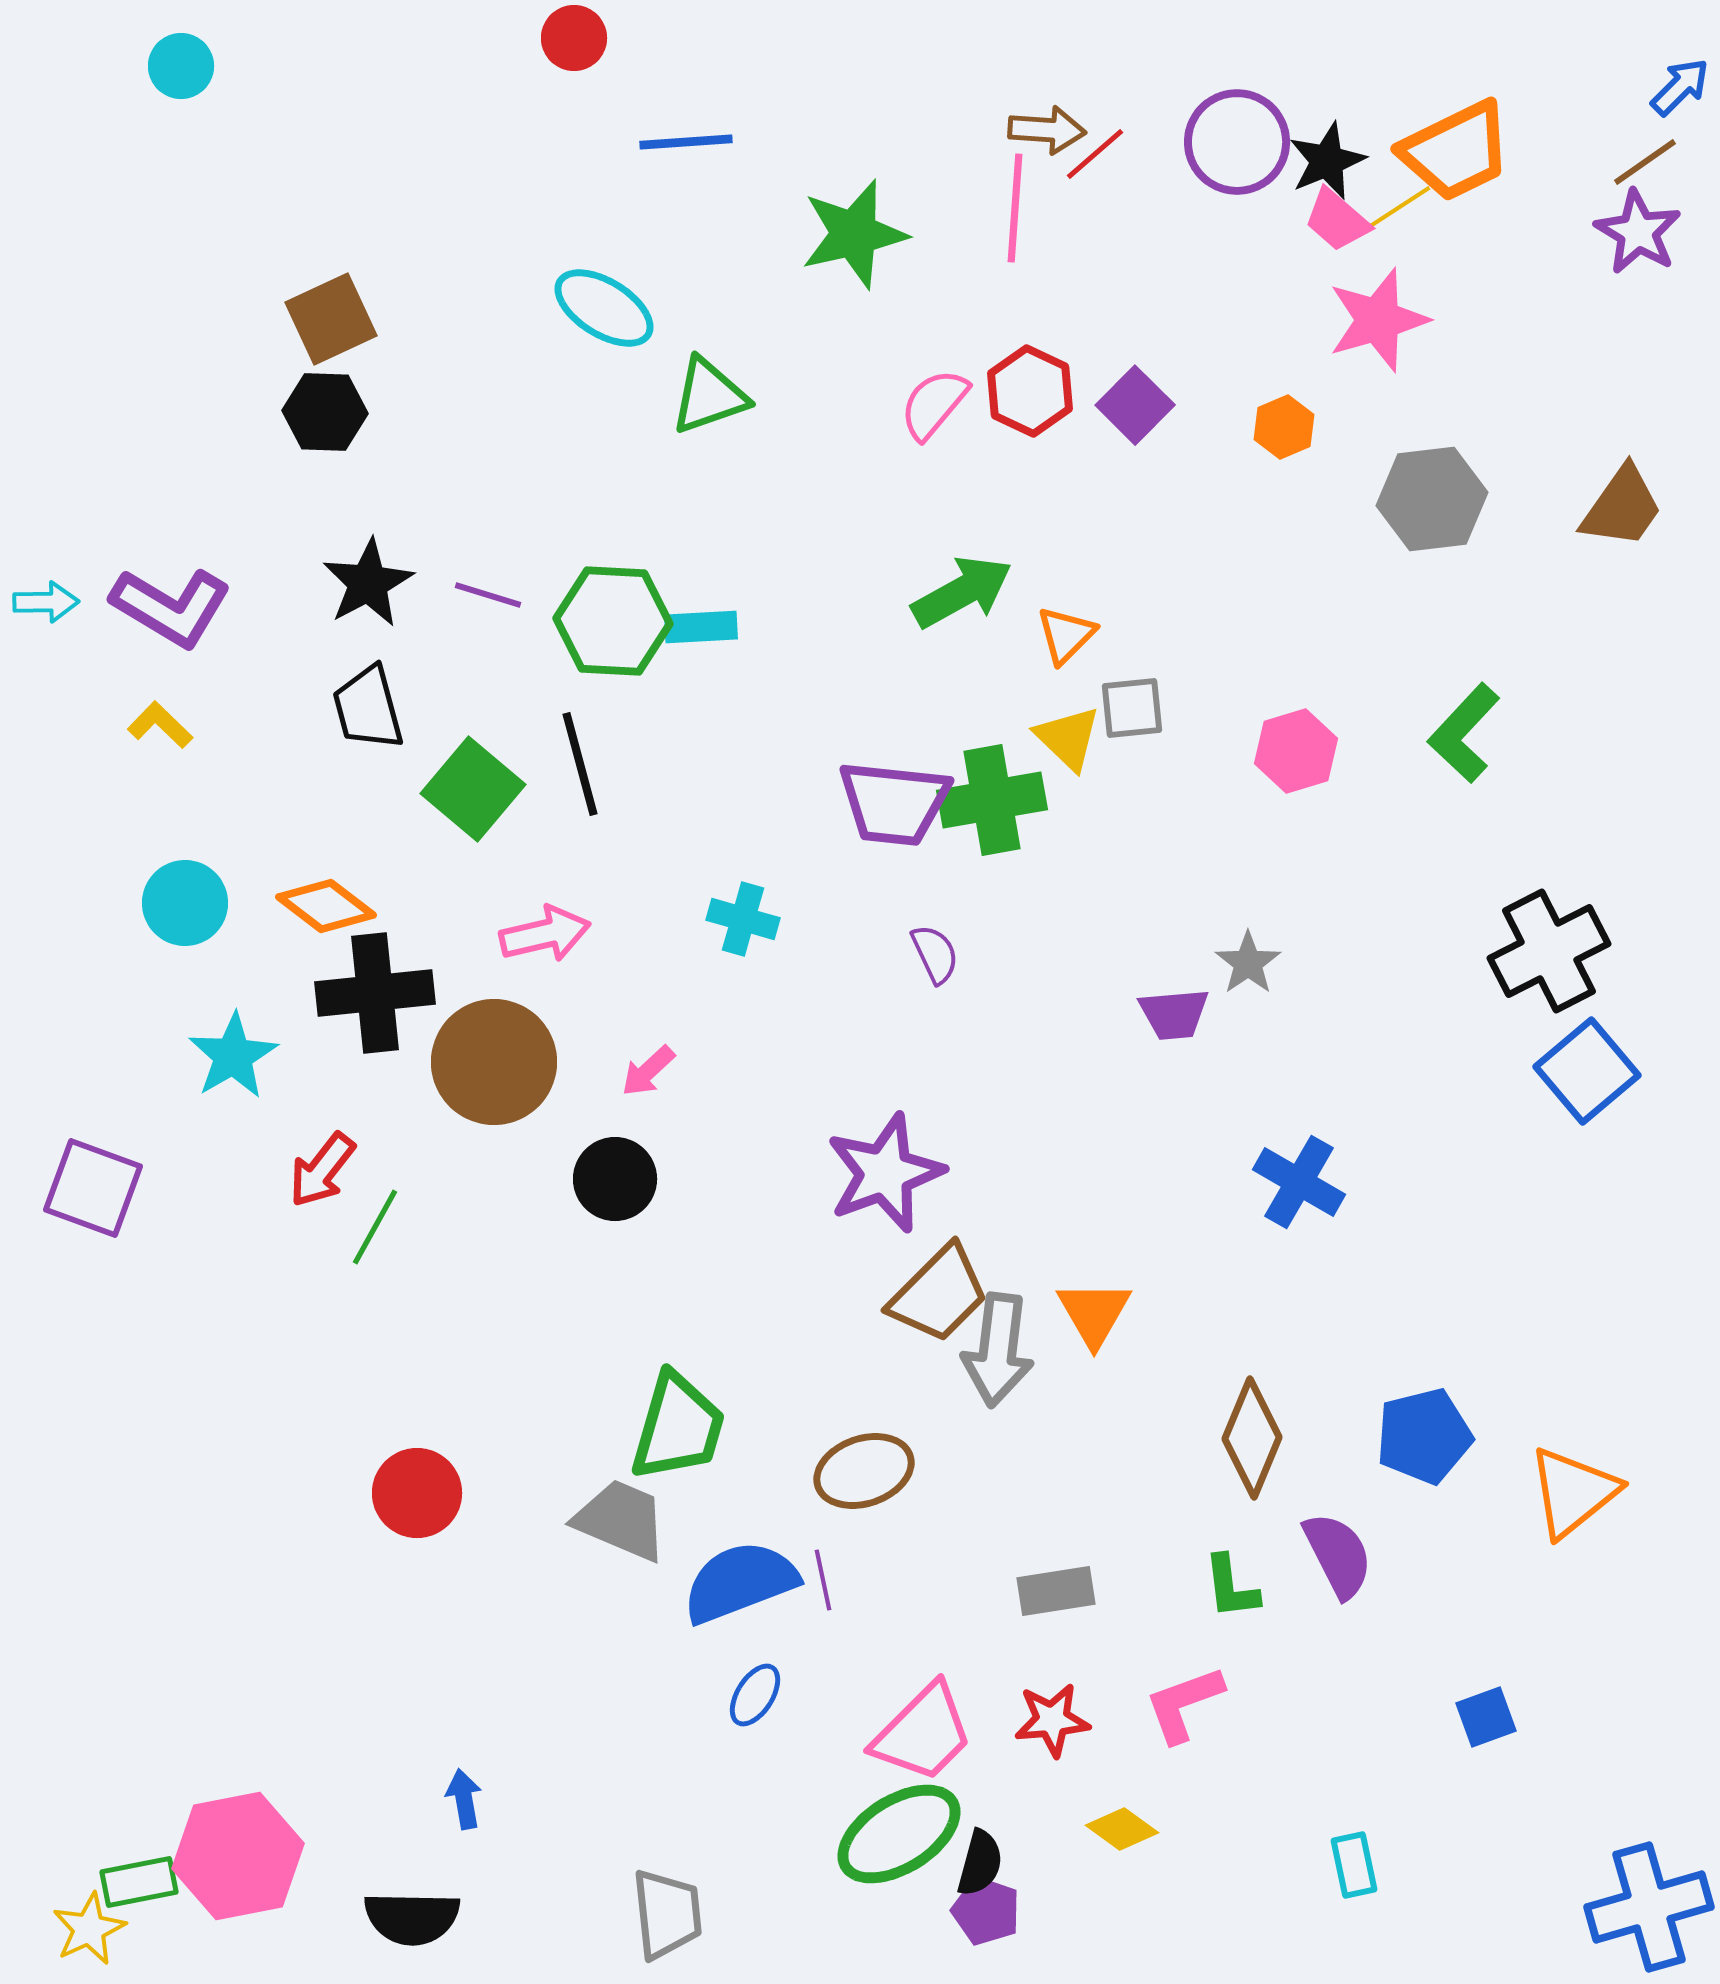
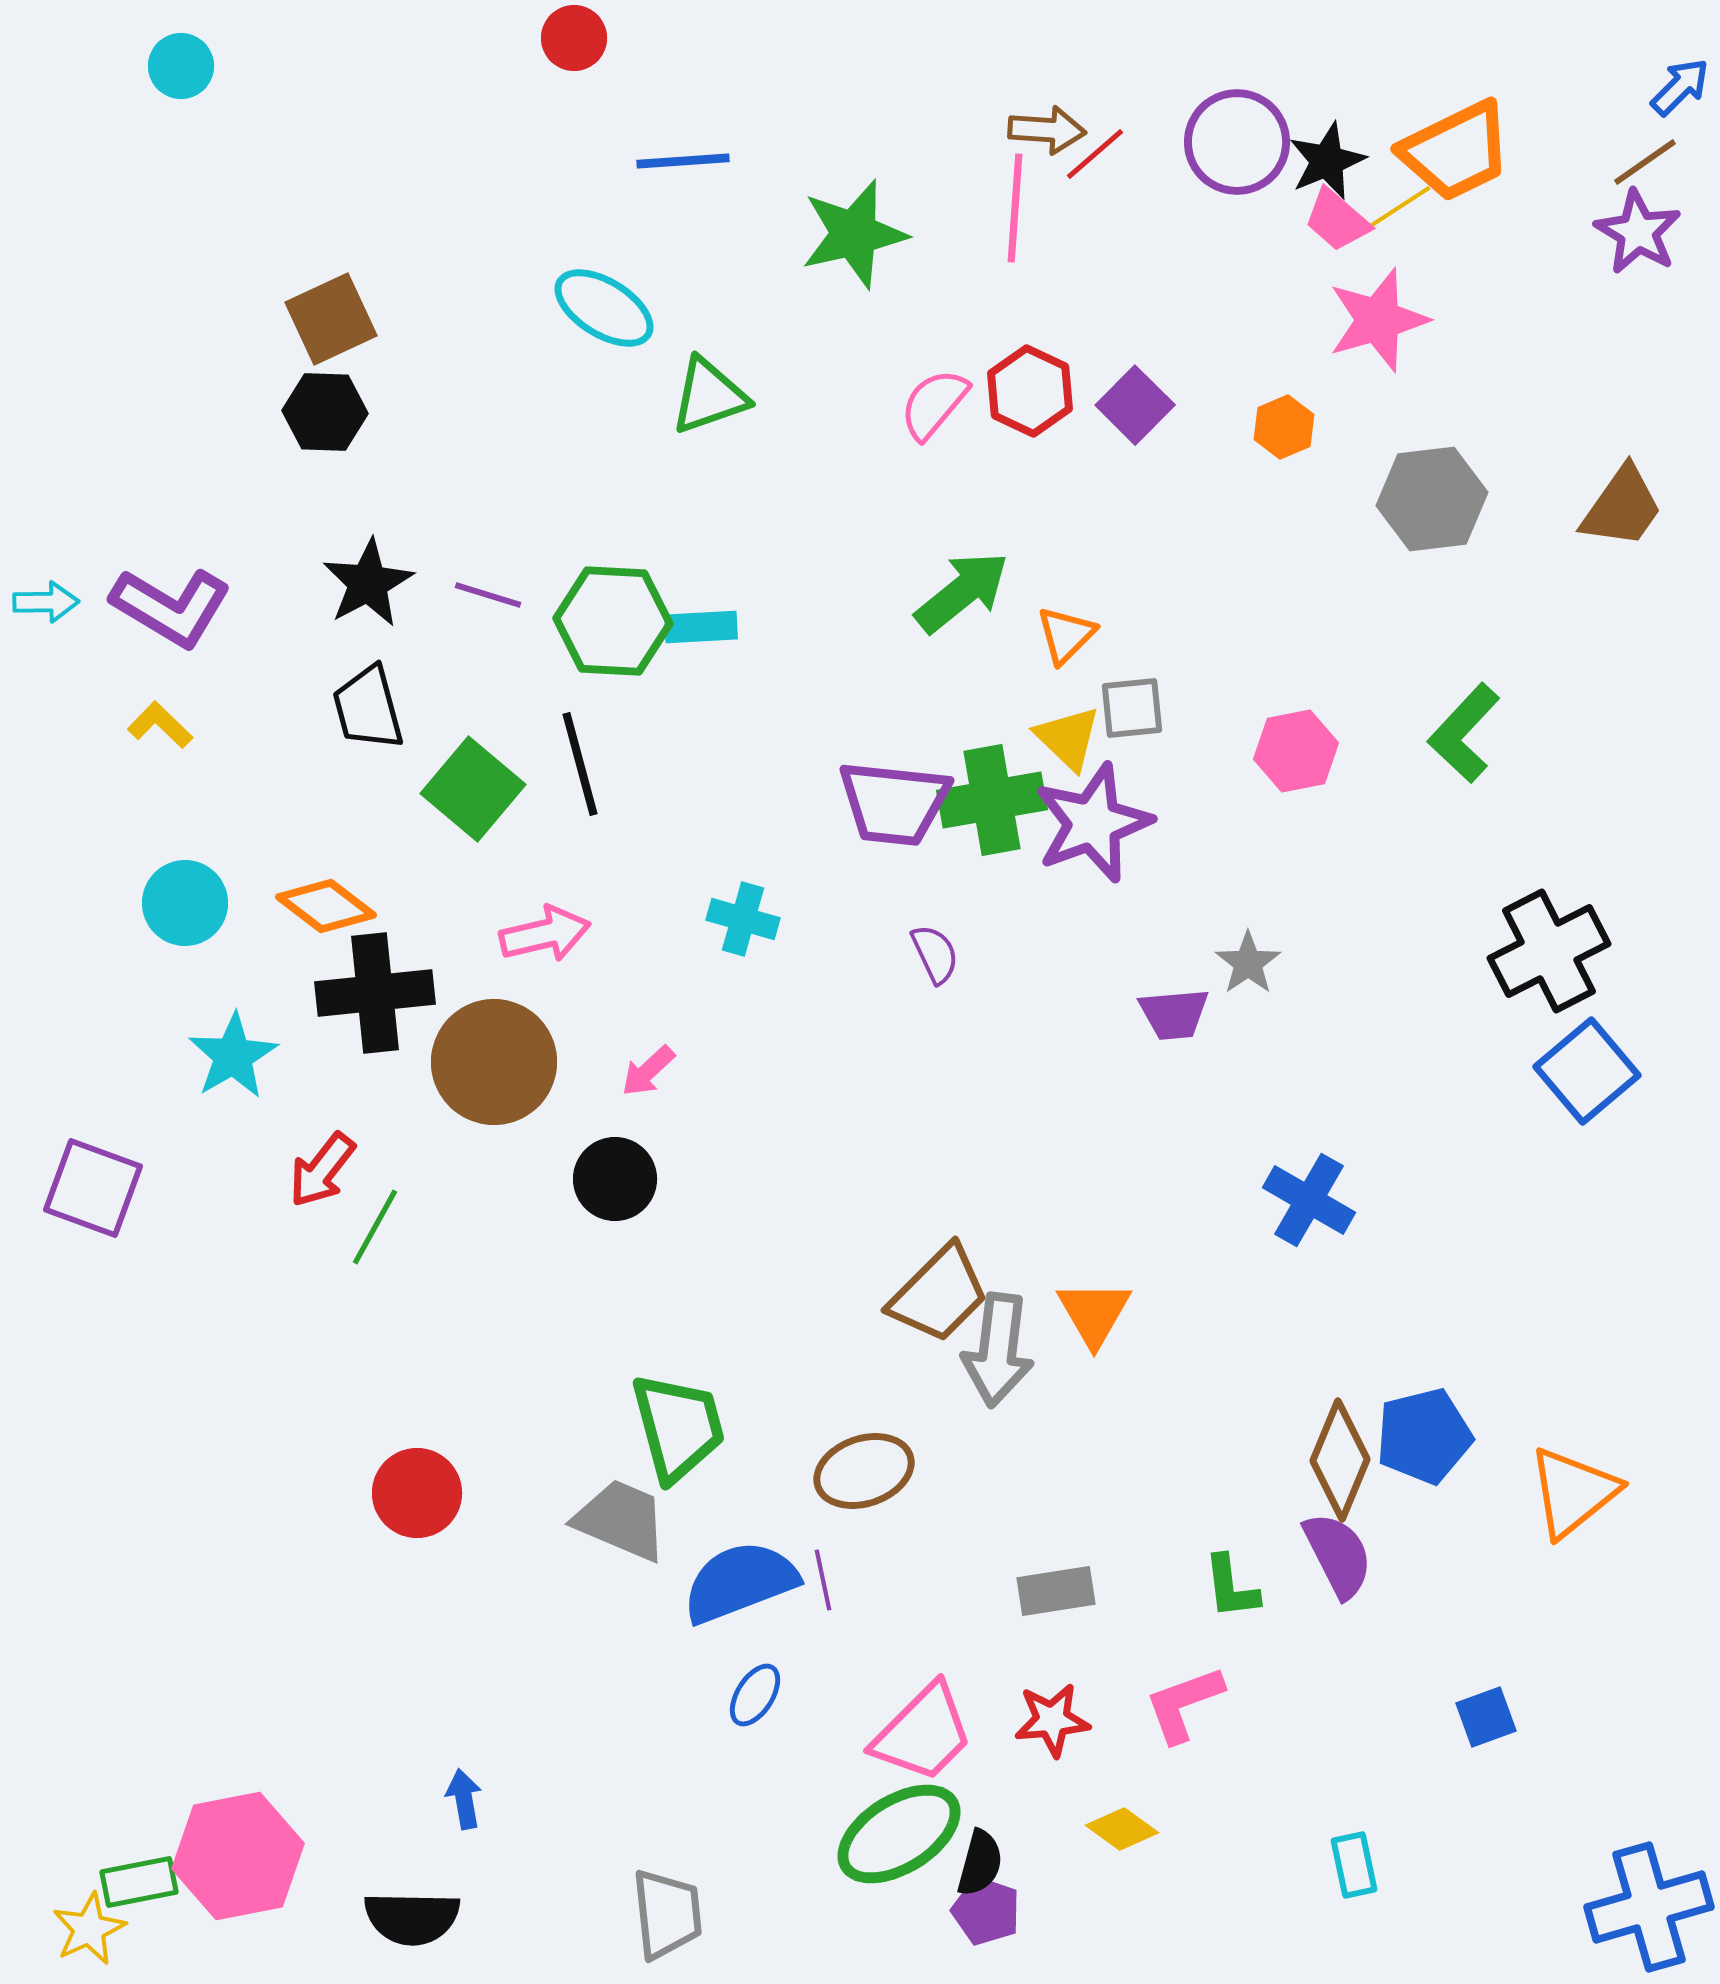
blue line at (686, 142): moved 3 px left, 19 px down
green arrow at (962, 592): rotated 10 degrees counterclockwise
pink hexagon at (1296, 751): rotated 6 degrees clockwise
purple star at (885, 1173): moved 208 px right, 350 px up
blue cross at (1299, 1182): moved 10 px right, 18 px down
green trapezoid at (678, 1427): rotated 31 degrees counterclockwise
brown diamond at (1252, 1438): moved 88 px right, 22 px down
